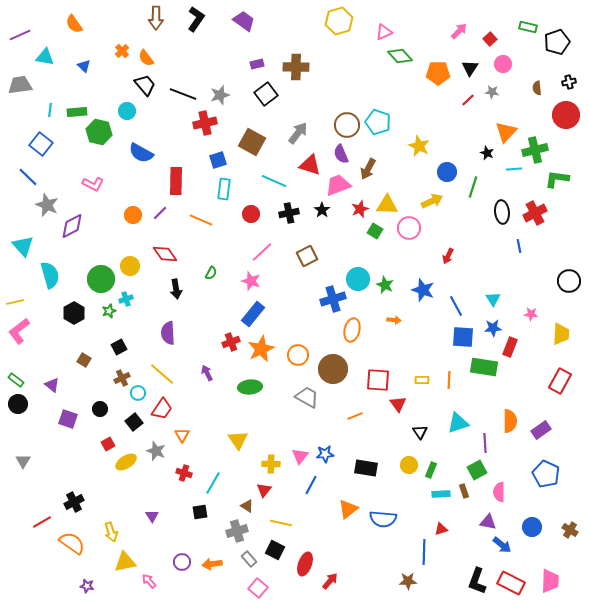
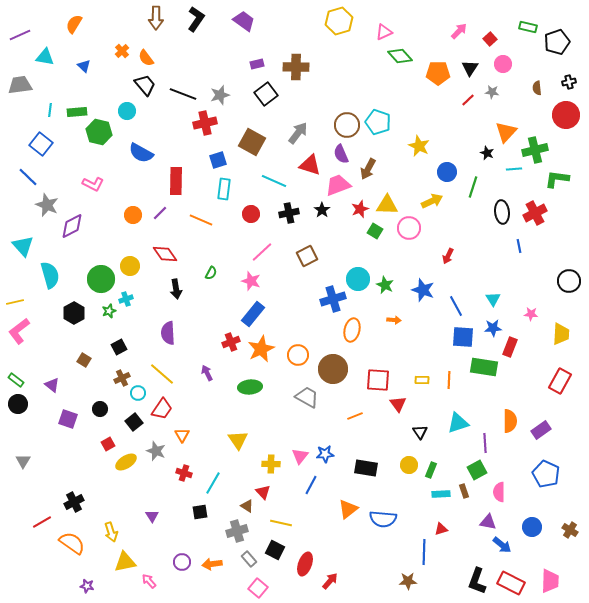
orange semicircle at (74, 24): rotated 66 degrees clockwise
red triangle at (264, 490): moved 1 px left, 2 px down; rotated 21 degrees counterclockwise
